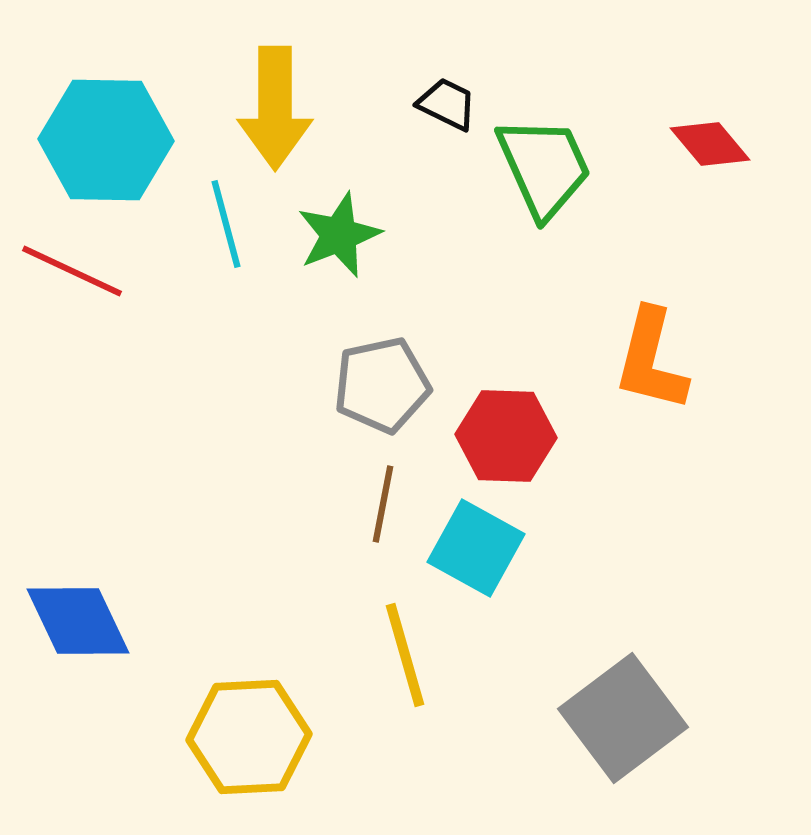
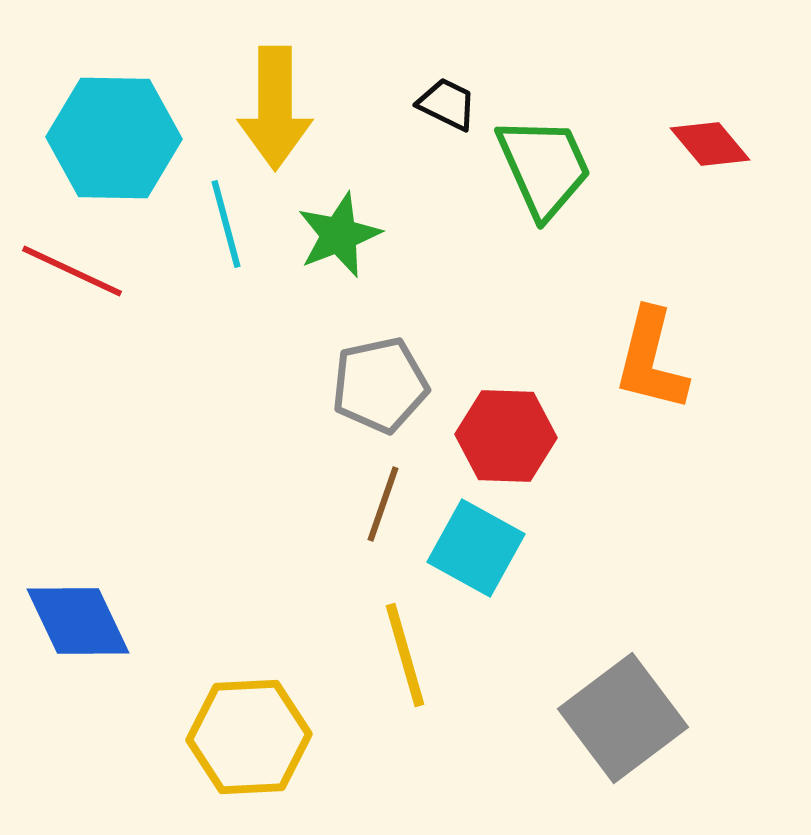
cyan hexagon: moved 8 px right, 2 px up
gray pentagon: moved 2 px left
brown line: rotated 8 degrees clockwise
